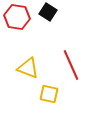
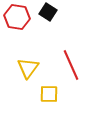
yellow triangle: rotated 45 degrees clockwise
yellow square: rotated 12 degrees counterclockwise
